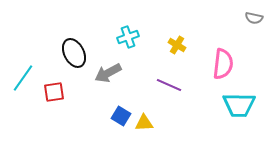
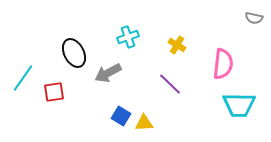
purple line: moved 1 px right, 1 px up; rotated 20 degrees clockwise
